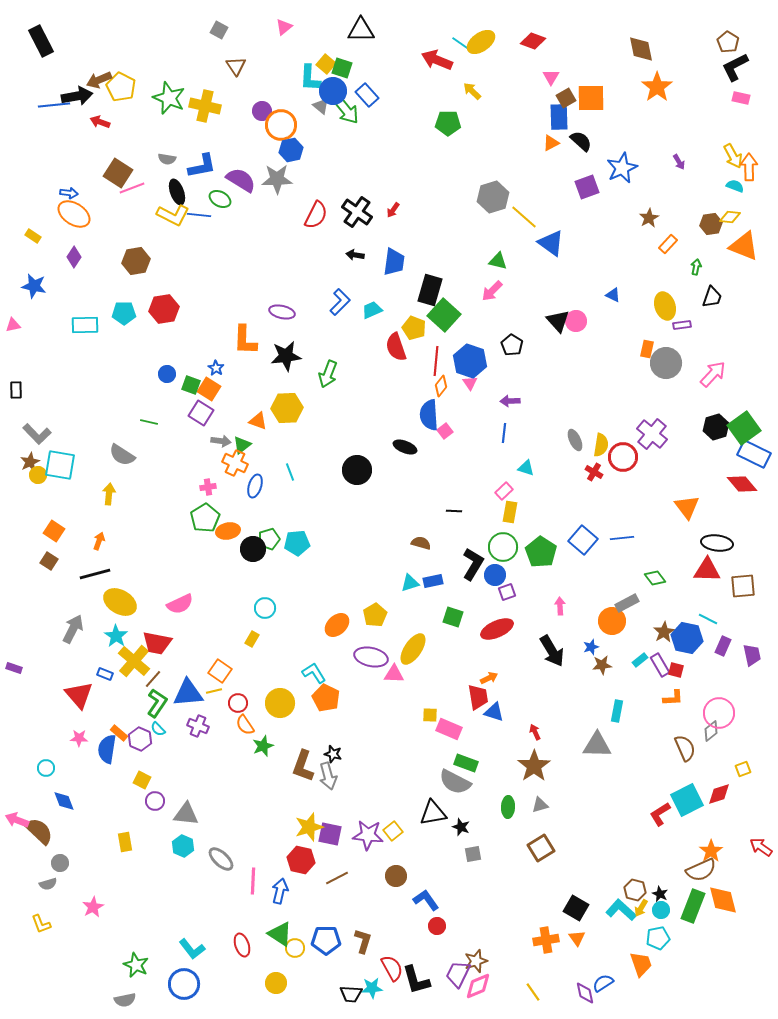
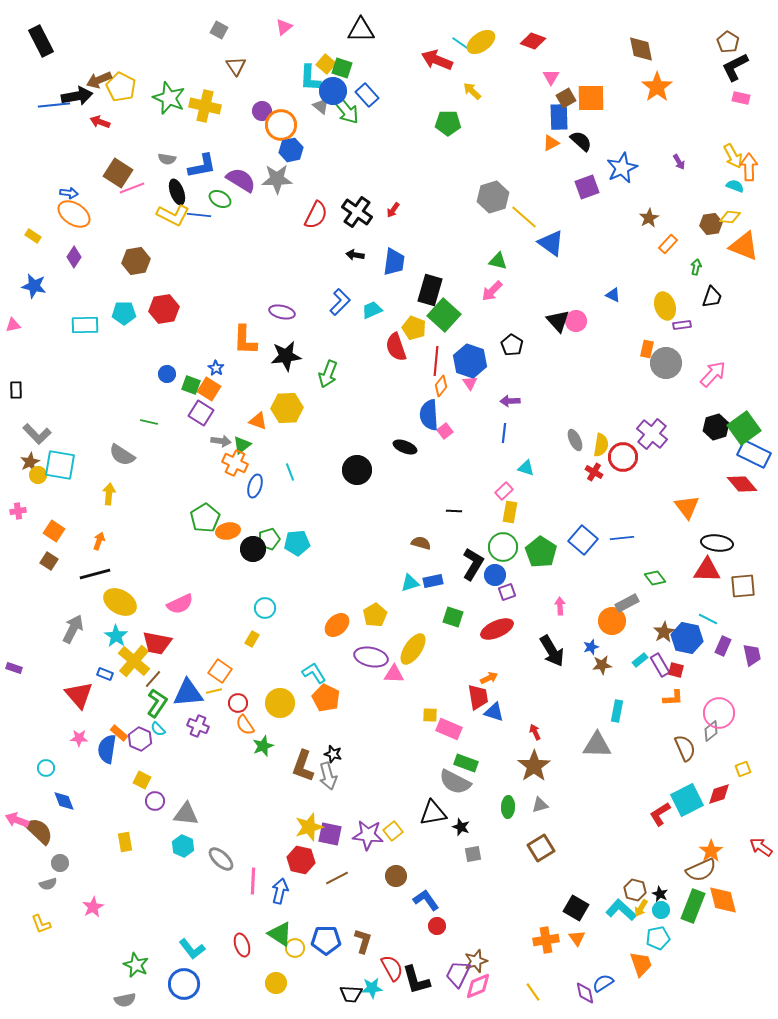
pink cross at (208, 487): moved 190 px left, 24 px down
